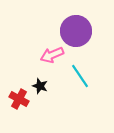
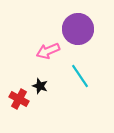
purple circle: moved 2 px right, 2 px up
pink arrow: moved 4 px left, 4 px up
